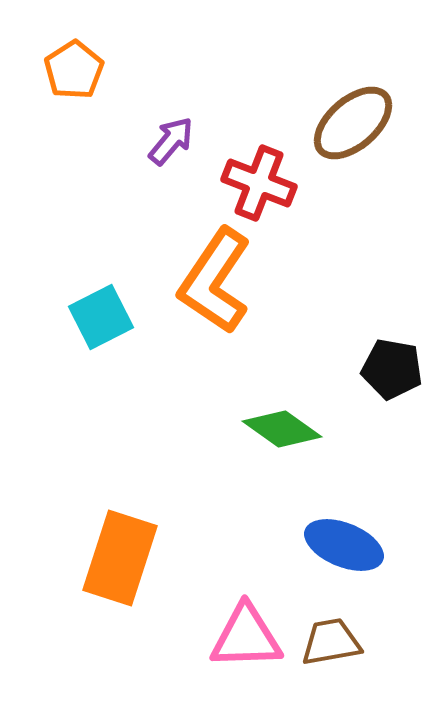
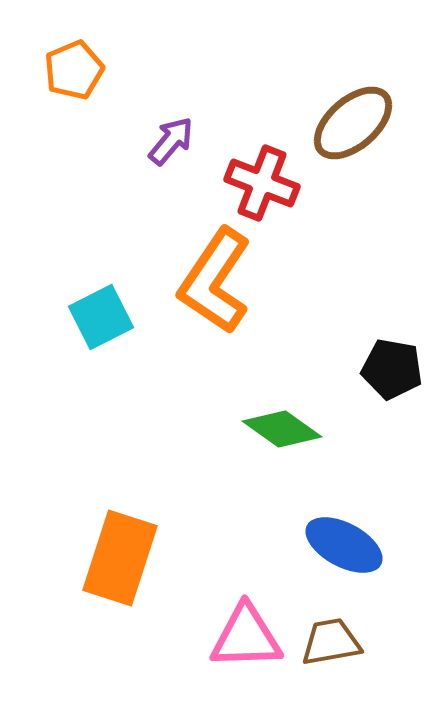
orange pentagon: rotated 10 degrees clockwise
red cross: moved 3 px right
blue ellipse: rotated 6 degrees clockwise
